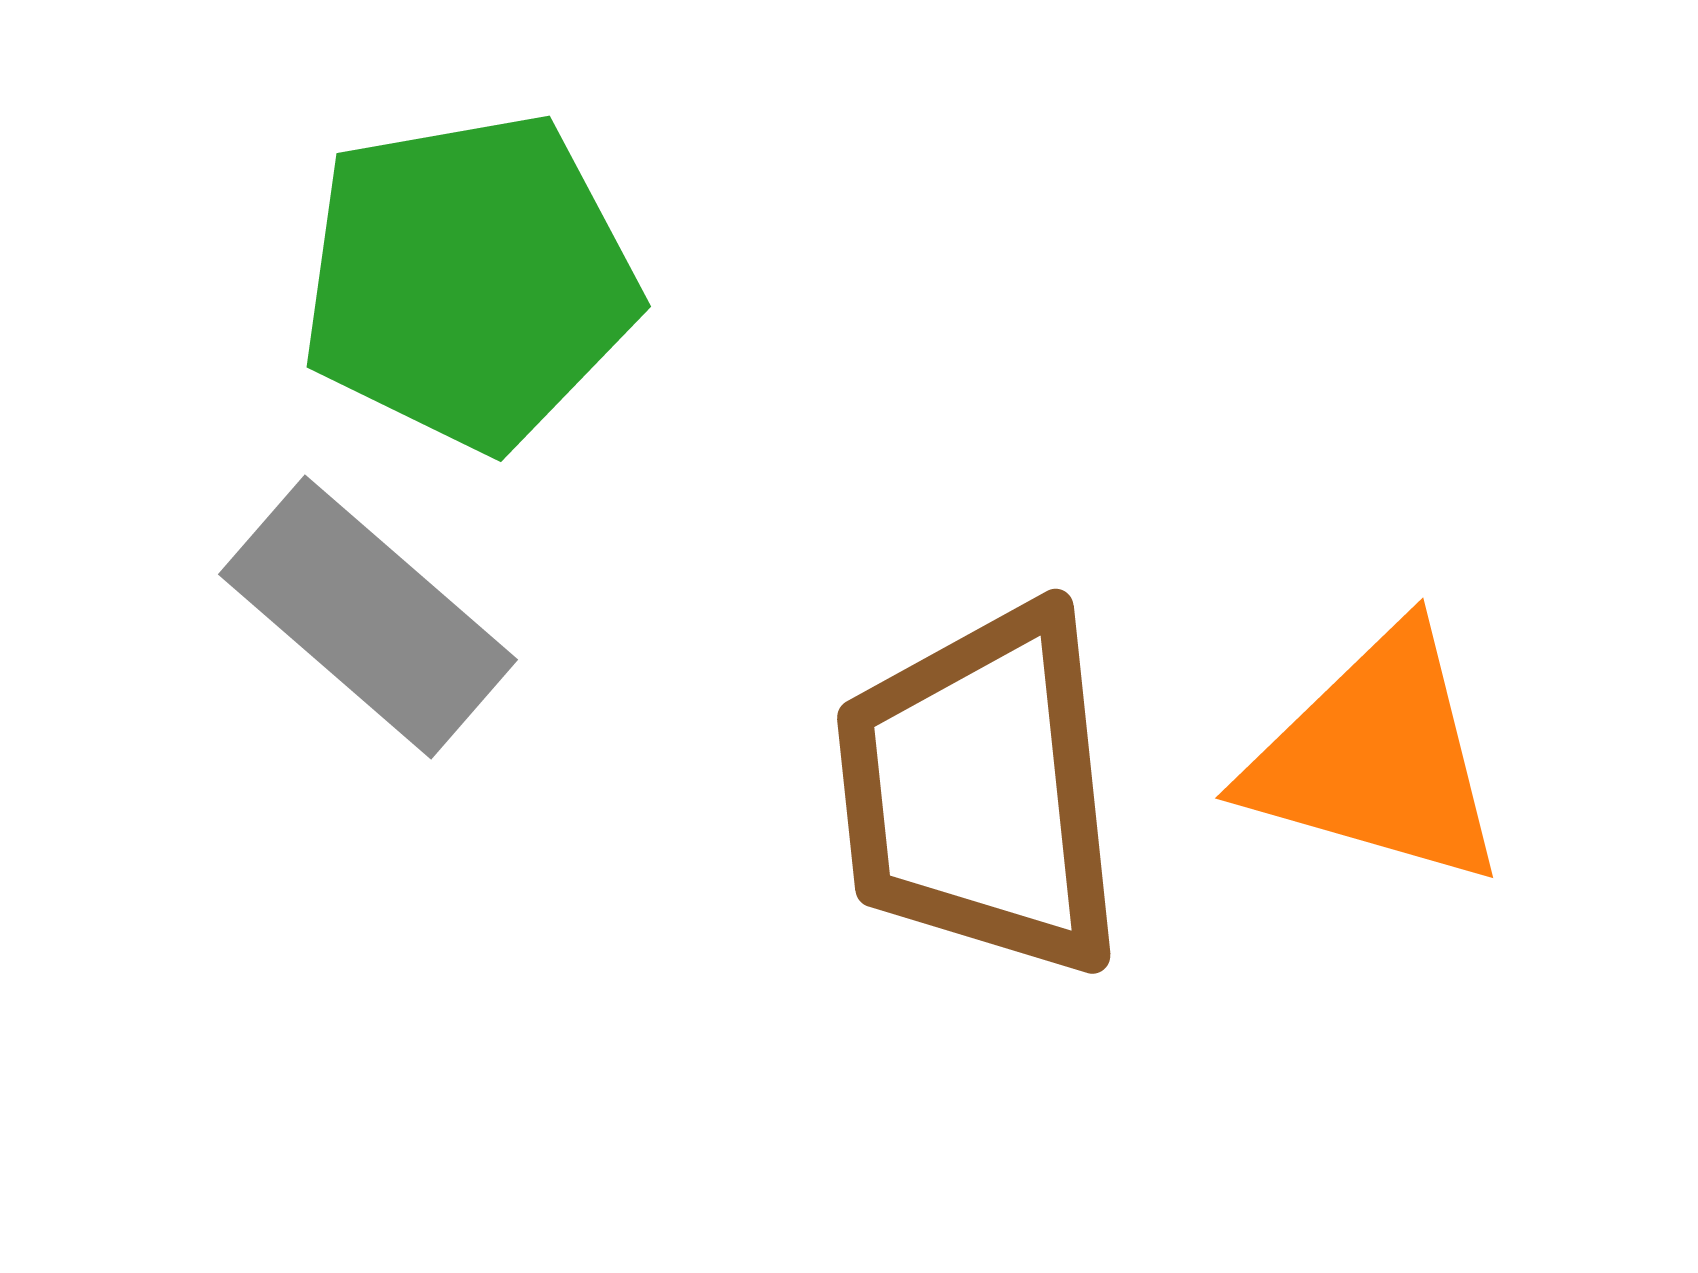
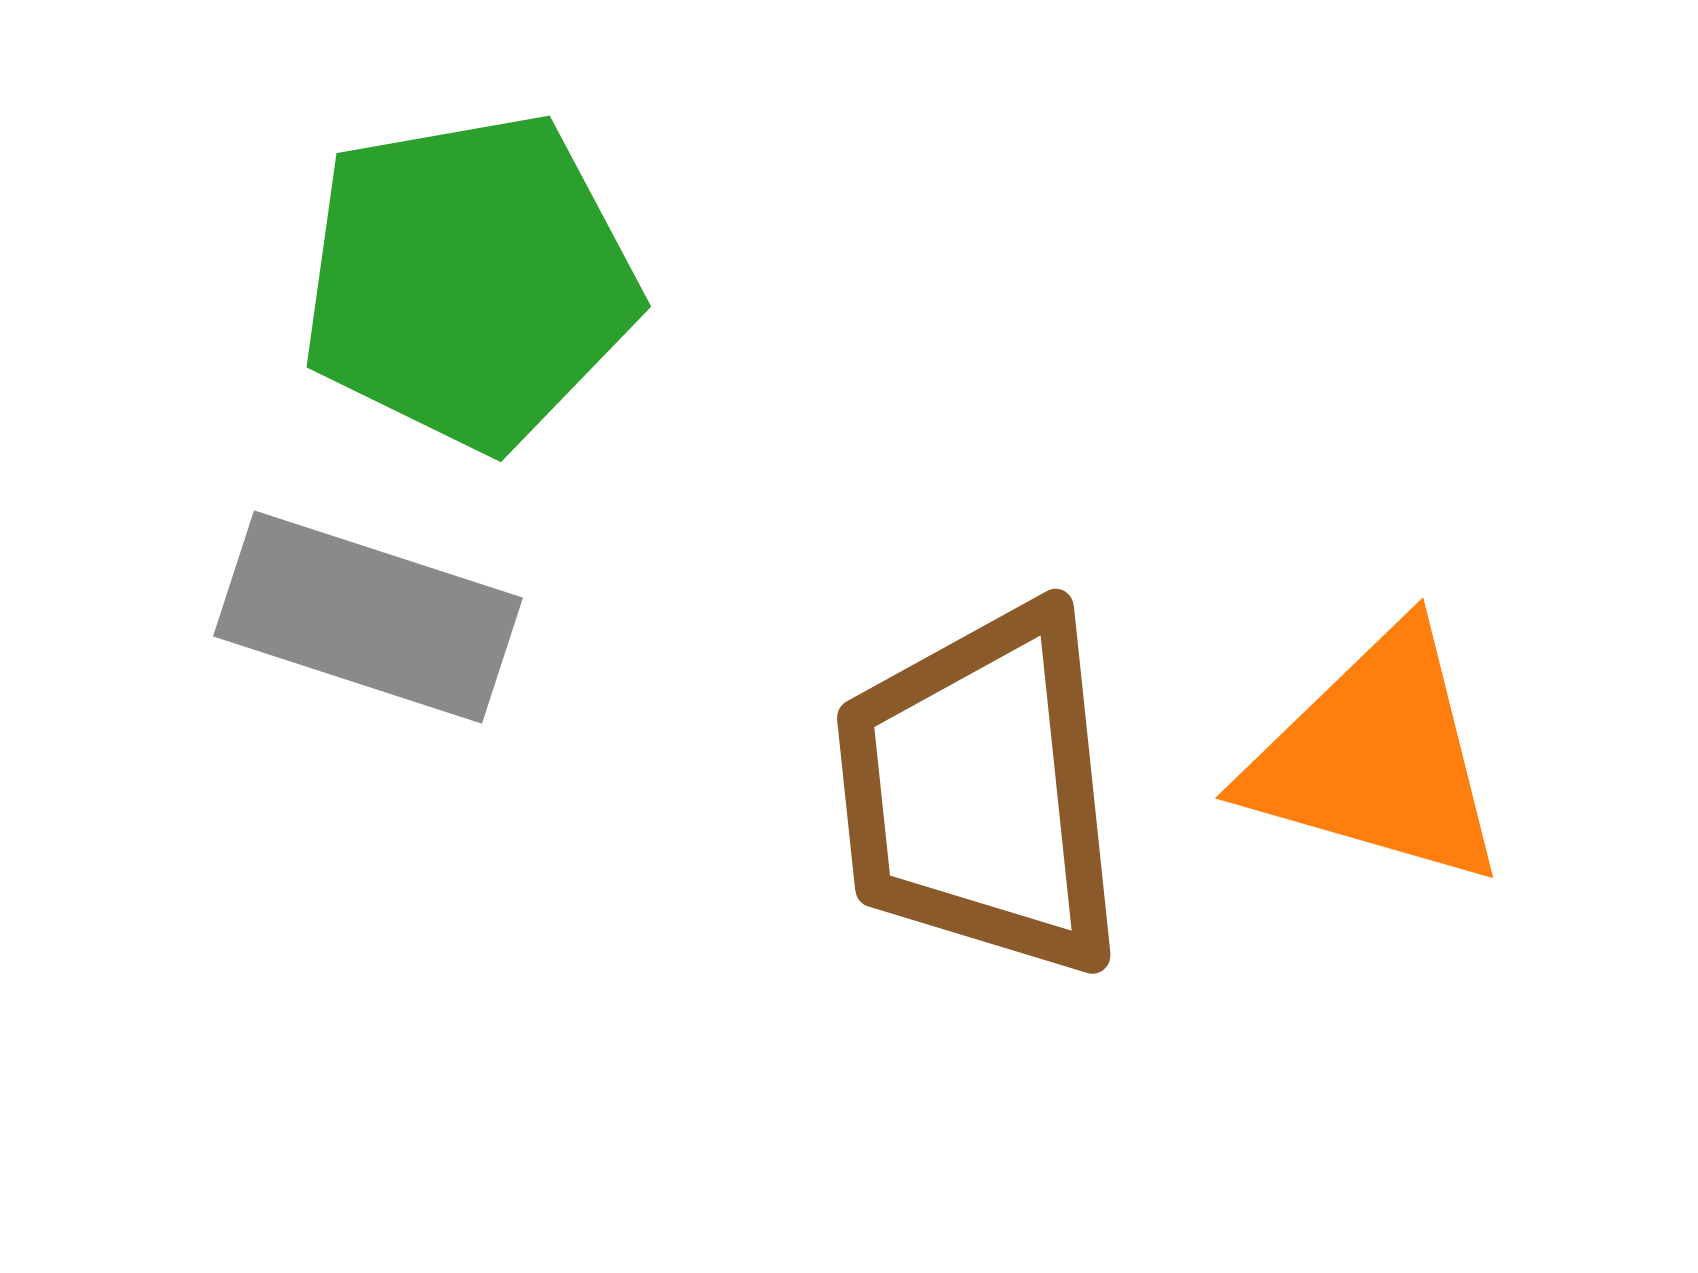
gray rectangle: rotated 23 degrees counterclockwise
